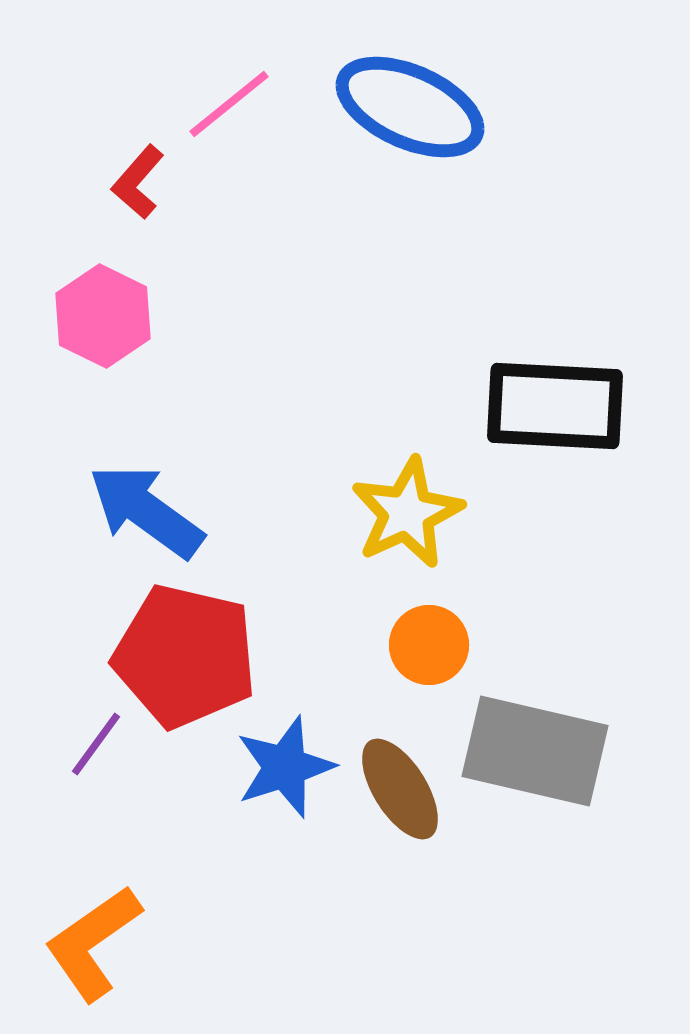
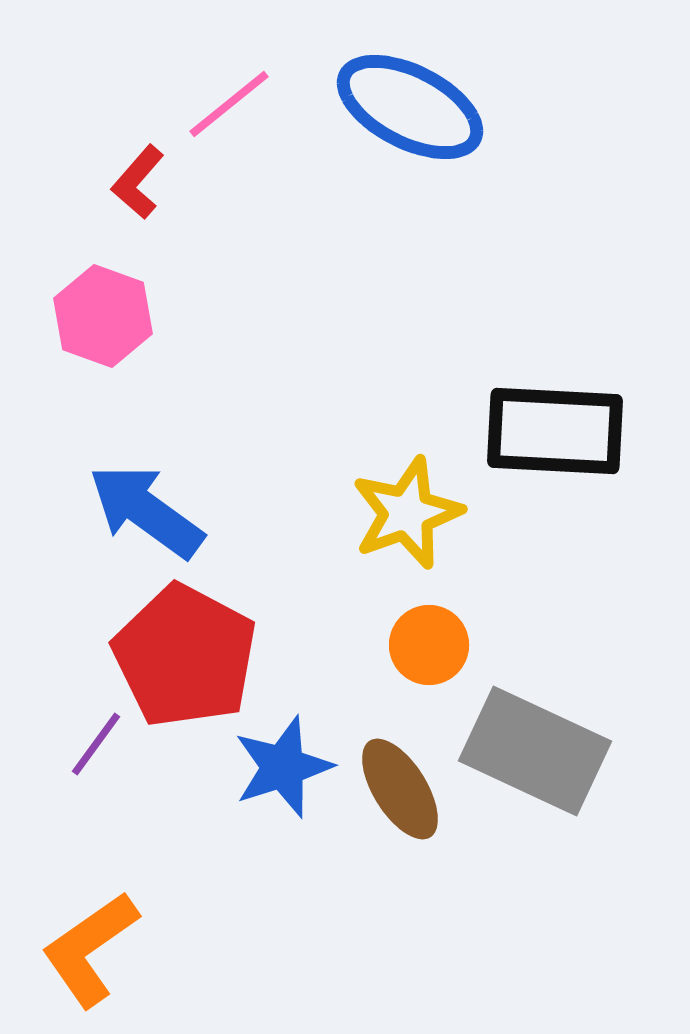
blue ellipse: rotated 3 degrees clockwise
pink hexagon: rotated 6 degrees counterclockwise
black rectangle: moved 25 px down
yellow star: rotated 5 degrees clockwise
red pentagon: rotated 15 degrees clockwise
gray rectangle: rotated 12 degrees clockwise
blue star: moved 2 px left
orange L-shape: moved 3 px left, 6 px down
